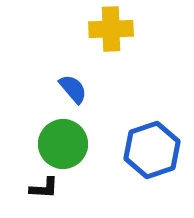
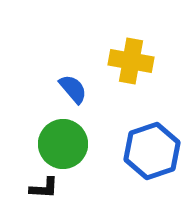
yellow cross: moved 20 px right, 32 px down; rotated 12 degrees clockwise
blue hexagon: moved 1 px down
